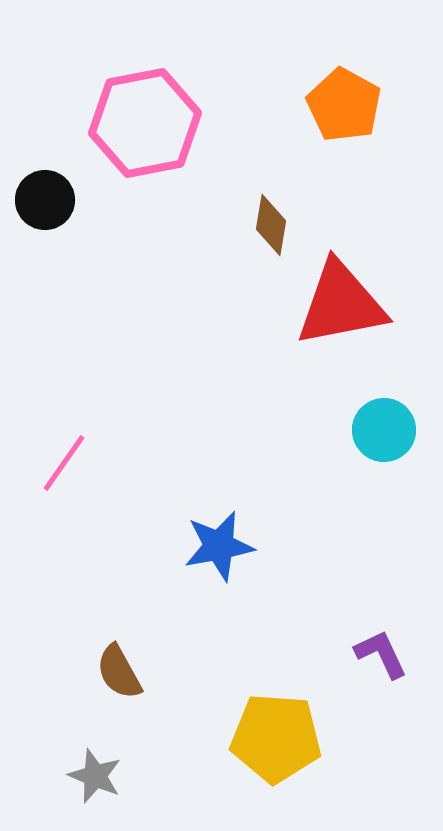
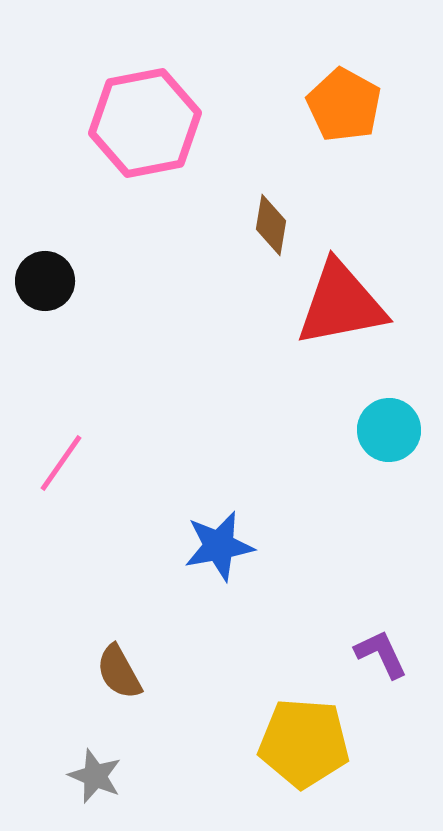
black circle: moved 81 px down
cyan circle: moved 5 px right
pink line: moved 3 px left
yellow pentagon: moved 28 px right, 5 px down
